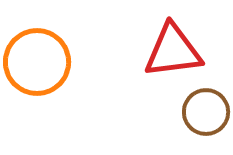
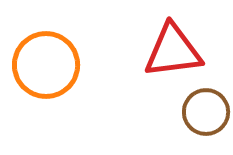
orange circle: moved 9 px right, 3 px down
